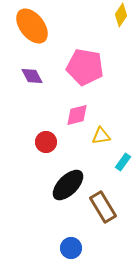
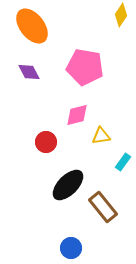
purple diamond: moved 3 px left, 4 px up
brown rectangle: rotated 8 degrees counterclockwise
